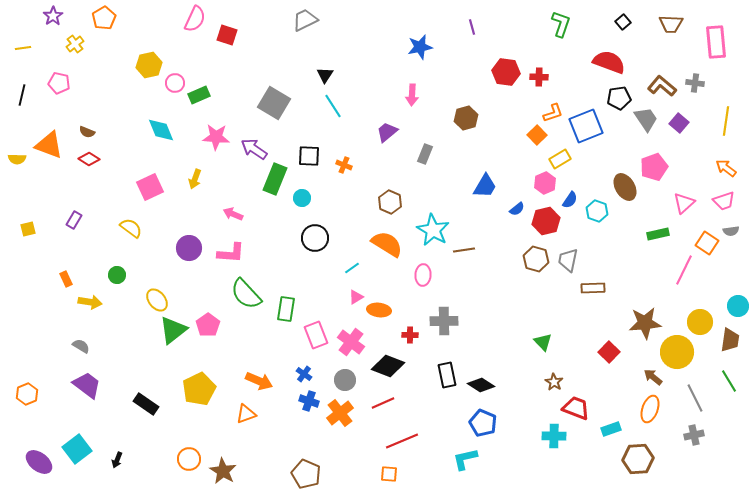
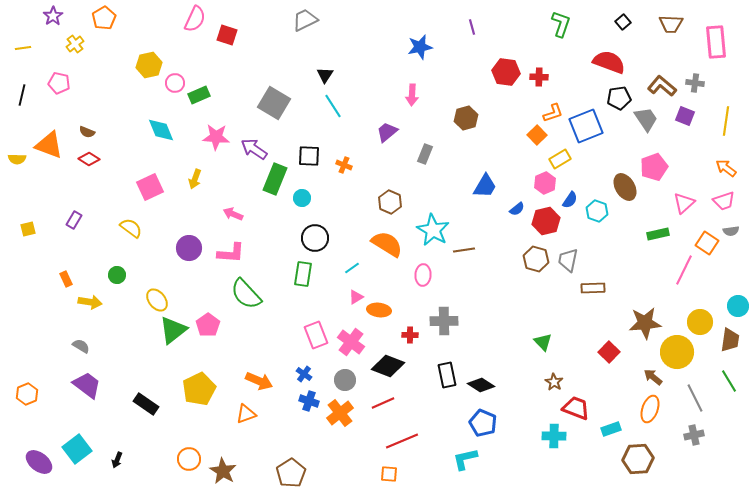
purple square at (679, 123): moved 6 px right, 7 px up; rotated 18 degrees counterclockwise
green rectangle at (286, 309): moved 17 px right, 35 px up
brown pentagon at (306, 474): moved 15 px left, 1 px up; rotated 16 degrees clockwise
